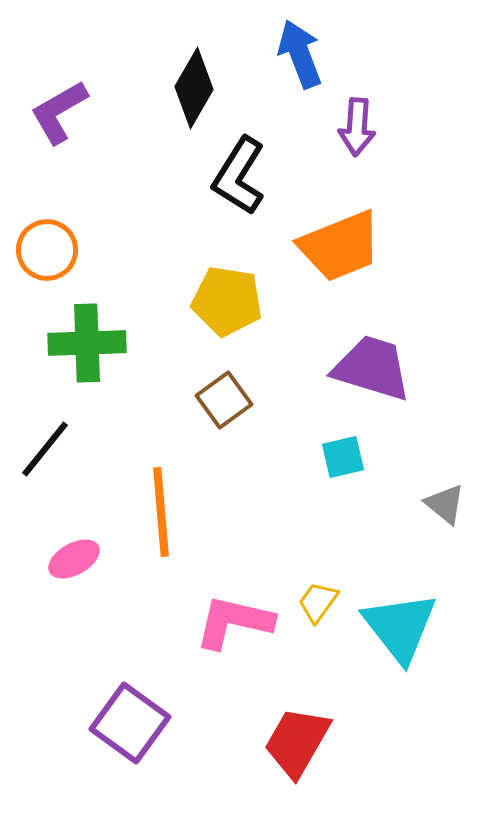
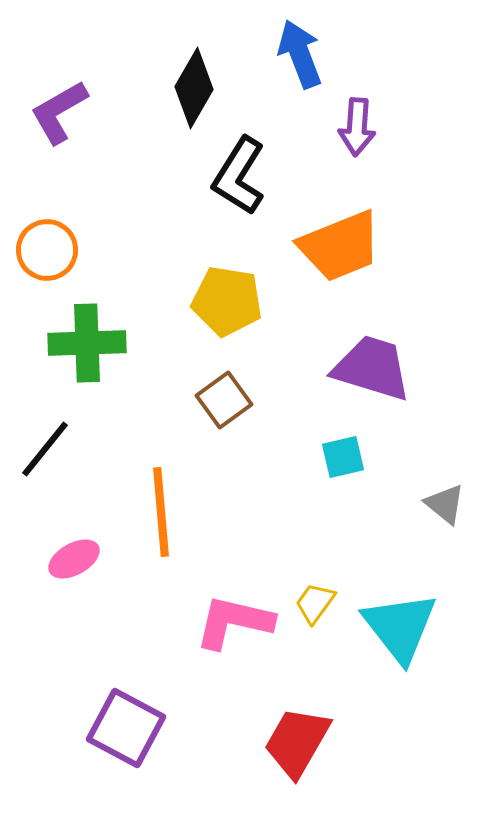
yellow trapezoid: moved 3 px left, 1 px down
purple square: moved 4 px left, 5 px down; rotated 8 degrees counterclockwise
